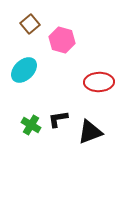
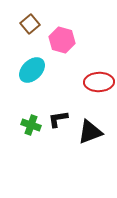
cyan ellipse: moved 8 px right
green cross: rotated 12 degrees counterclockwise
